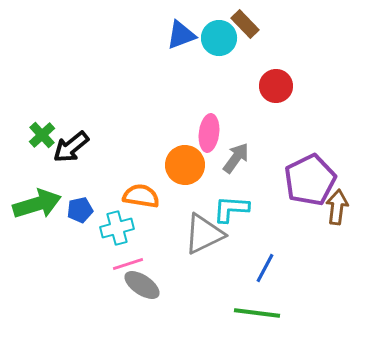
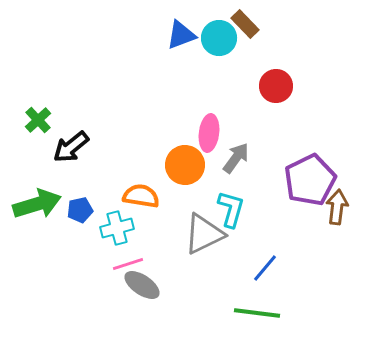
green cross: moved 4 px left, 15 px up
cyan L-shape: rotated 102 degrees clockwise
blue line: rotated 12 degrees clockwise
